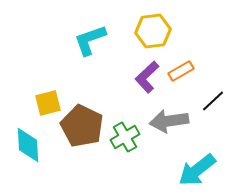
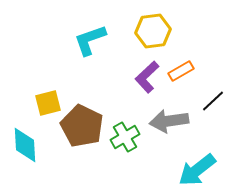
cyan diamond: moved 3 px left
